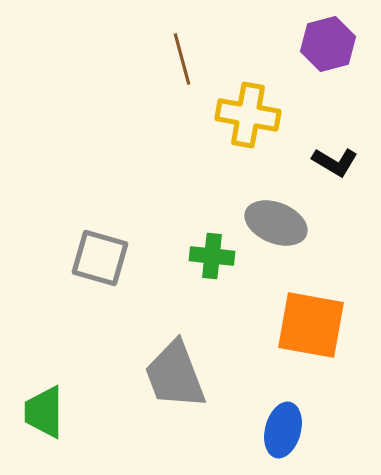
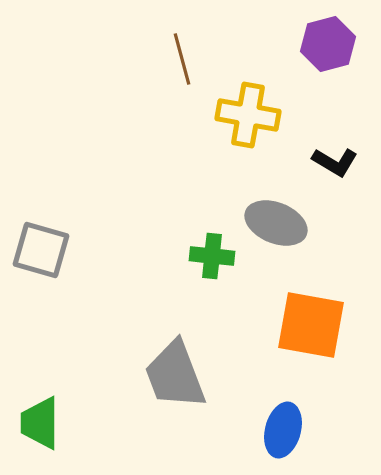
gray square: moved 59 px left, 8 px up
green trapezoid: moved 4 px left, 11 px down
